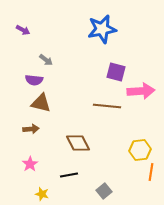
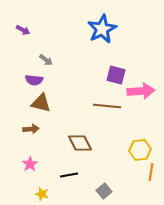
blue star: rotated 16 degrees counterclockwise
purple square: moved 3 px down
brown diamond: moved 2 px right
